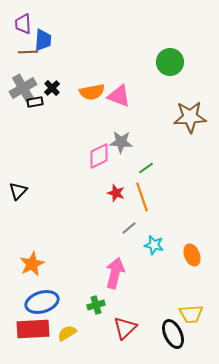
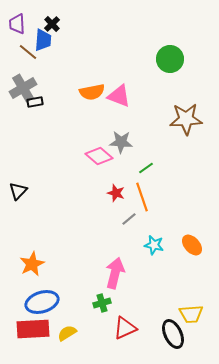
purple trapezoid: moved 6 px left
brown line: rotated 42 degrees clockwise
green circle: moved 3 px up
black cross: moved 64 px up
brown star: moved 4 px left, 2 px down
pink diamond: rotated 68 degrees clockwise
gray line: moved 9 px up
orange ellipse: moved 10 px up; rotated 20 degrees counterclockwise
green cross: moved 6 px right, 2 px up
red triangle: rotated 20 degrees clockwise
